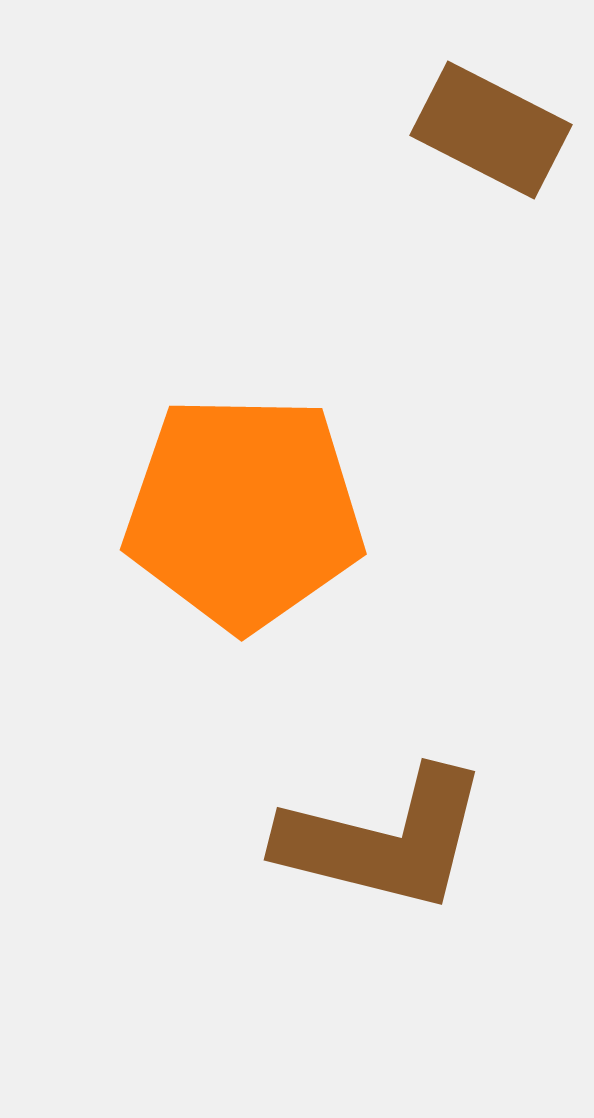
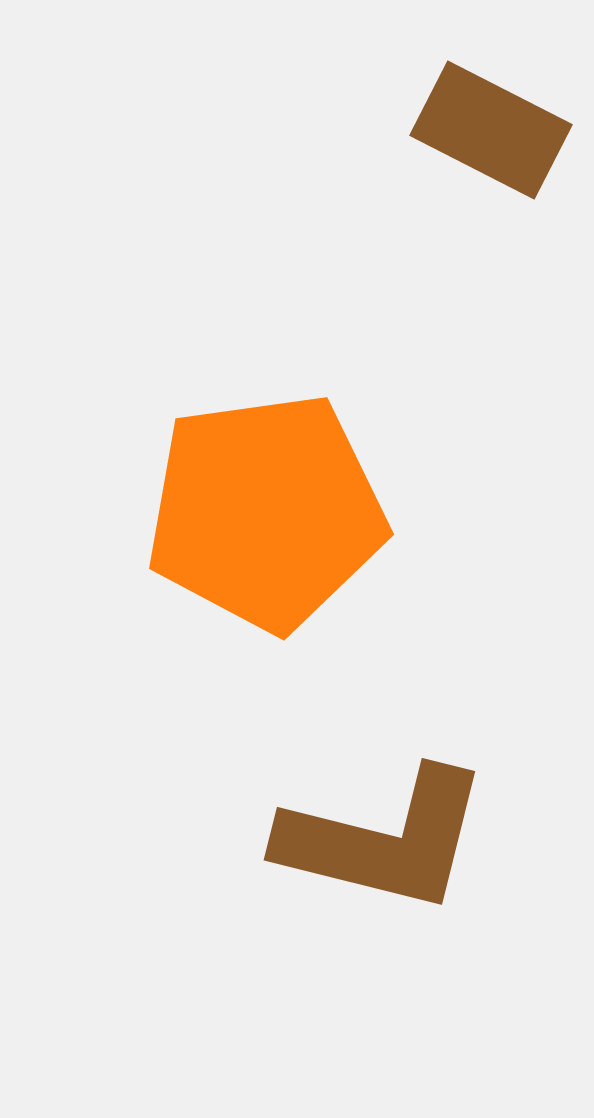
orange pentagon: moved 22 px right; rotated 9 degrees counterclockwise
